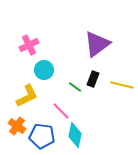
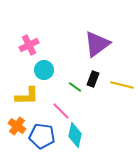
yellow L-shape: rotated 25 degrees clockwise
